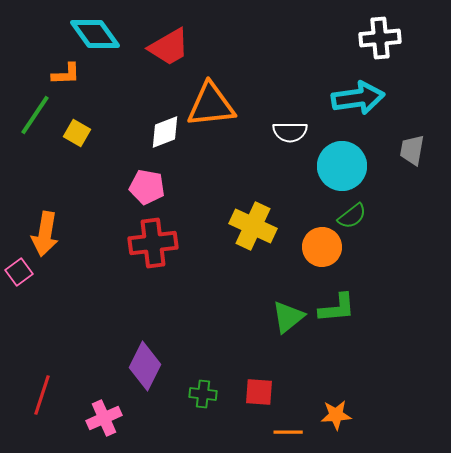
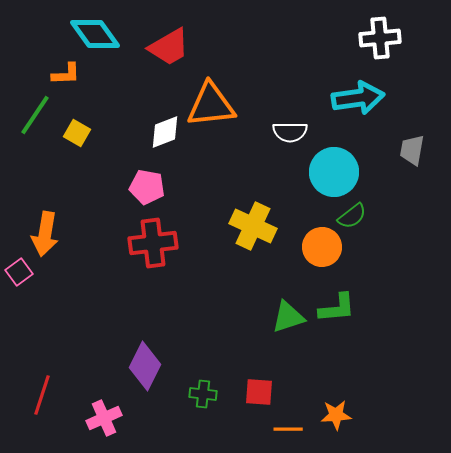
cyan circle: moved 8 px left, 6 px down
green triangle: rotated 21 degrees clockwise
orange line: moved 3 px up
